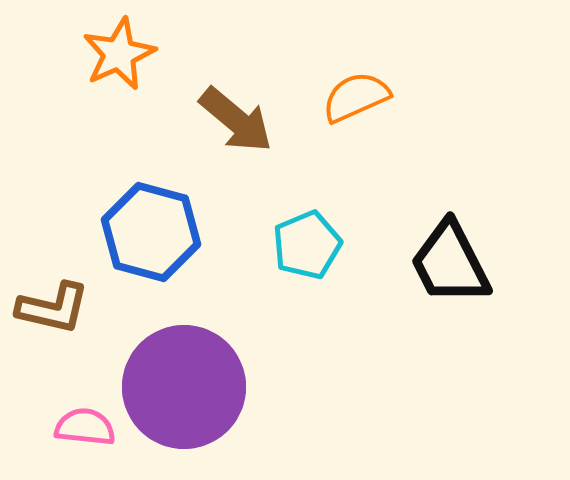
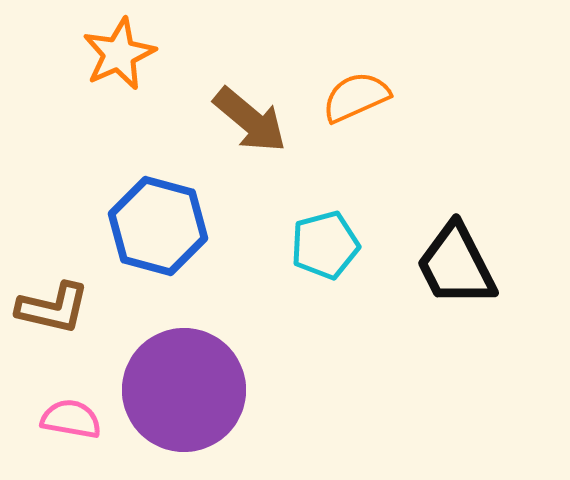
brown arrow: moved 14 px right
blue hexagon: moved 7 px right, 6 px up
cyan pentagon: moved 18 px right; rotated 8 degrees clockwise
black trapezoid: moved 6 px right, 2 px down
purple circle: moved 3 px down
pink semicircle: moved 14 px left, 8 px up; rotated 4 degrees clockwise
